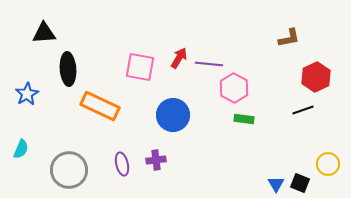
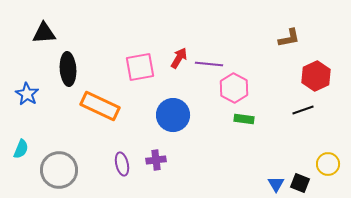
pink square: rotated 20 degrees counterclockwise
red hexagon: moved 1 px up
blue star: rotated 10 degrees counterclockwise
gray circle: moved 10 px left
